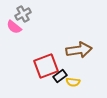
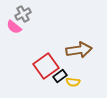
red square: rotated 15 degrees counterclockwise
